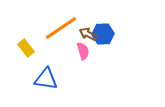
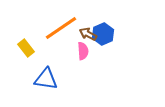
blue hexagon: rotated 20 degrees counterclockwise
pink semicircle: rotated 12 degrees clockwise
